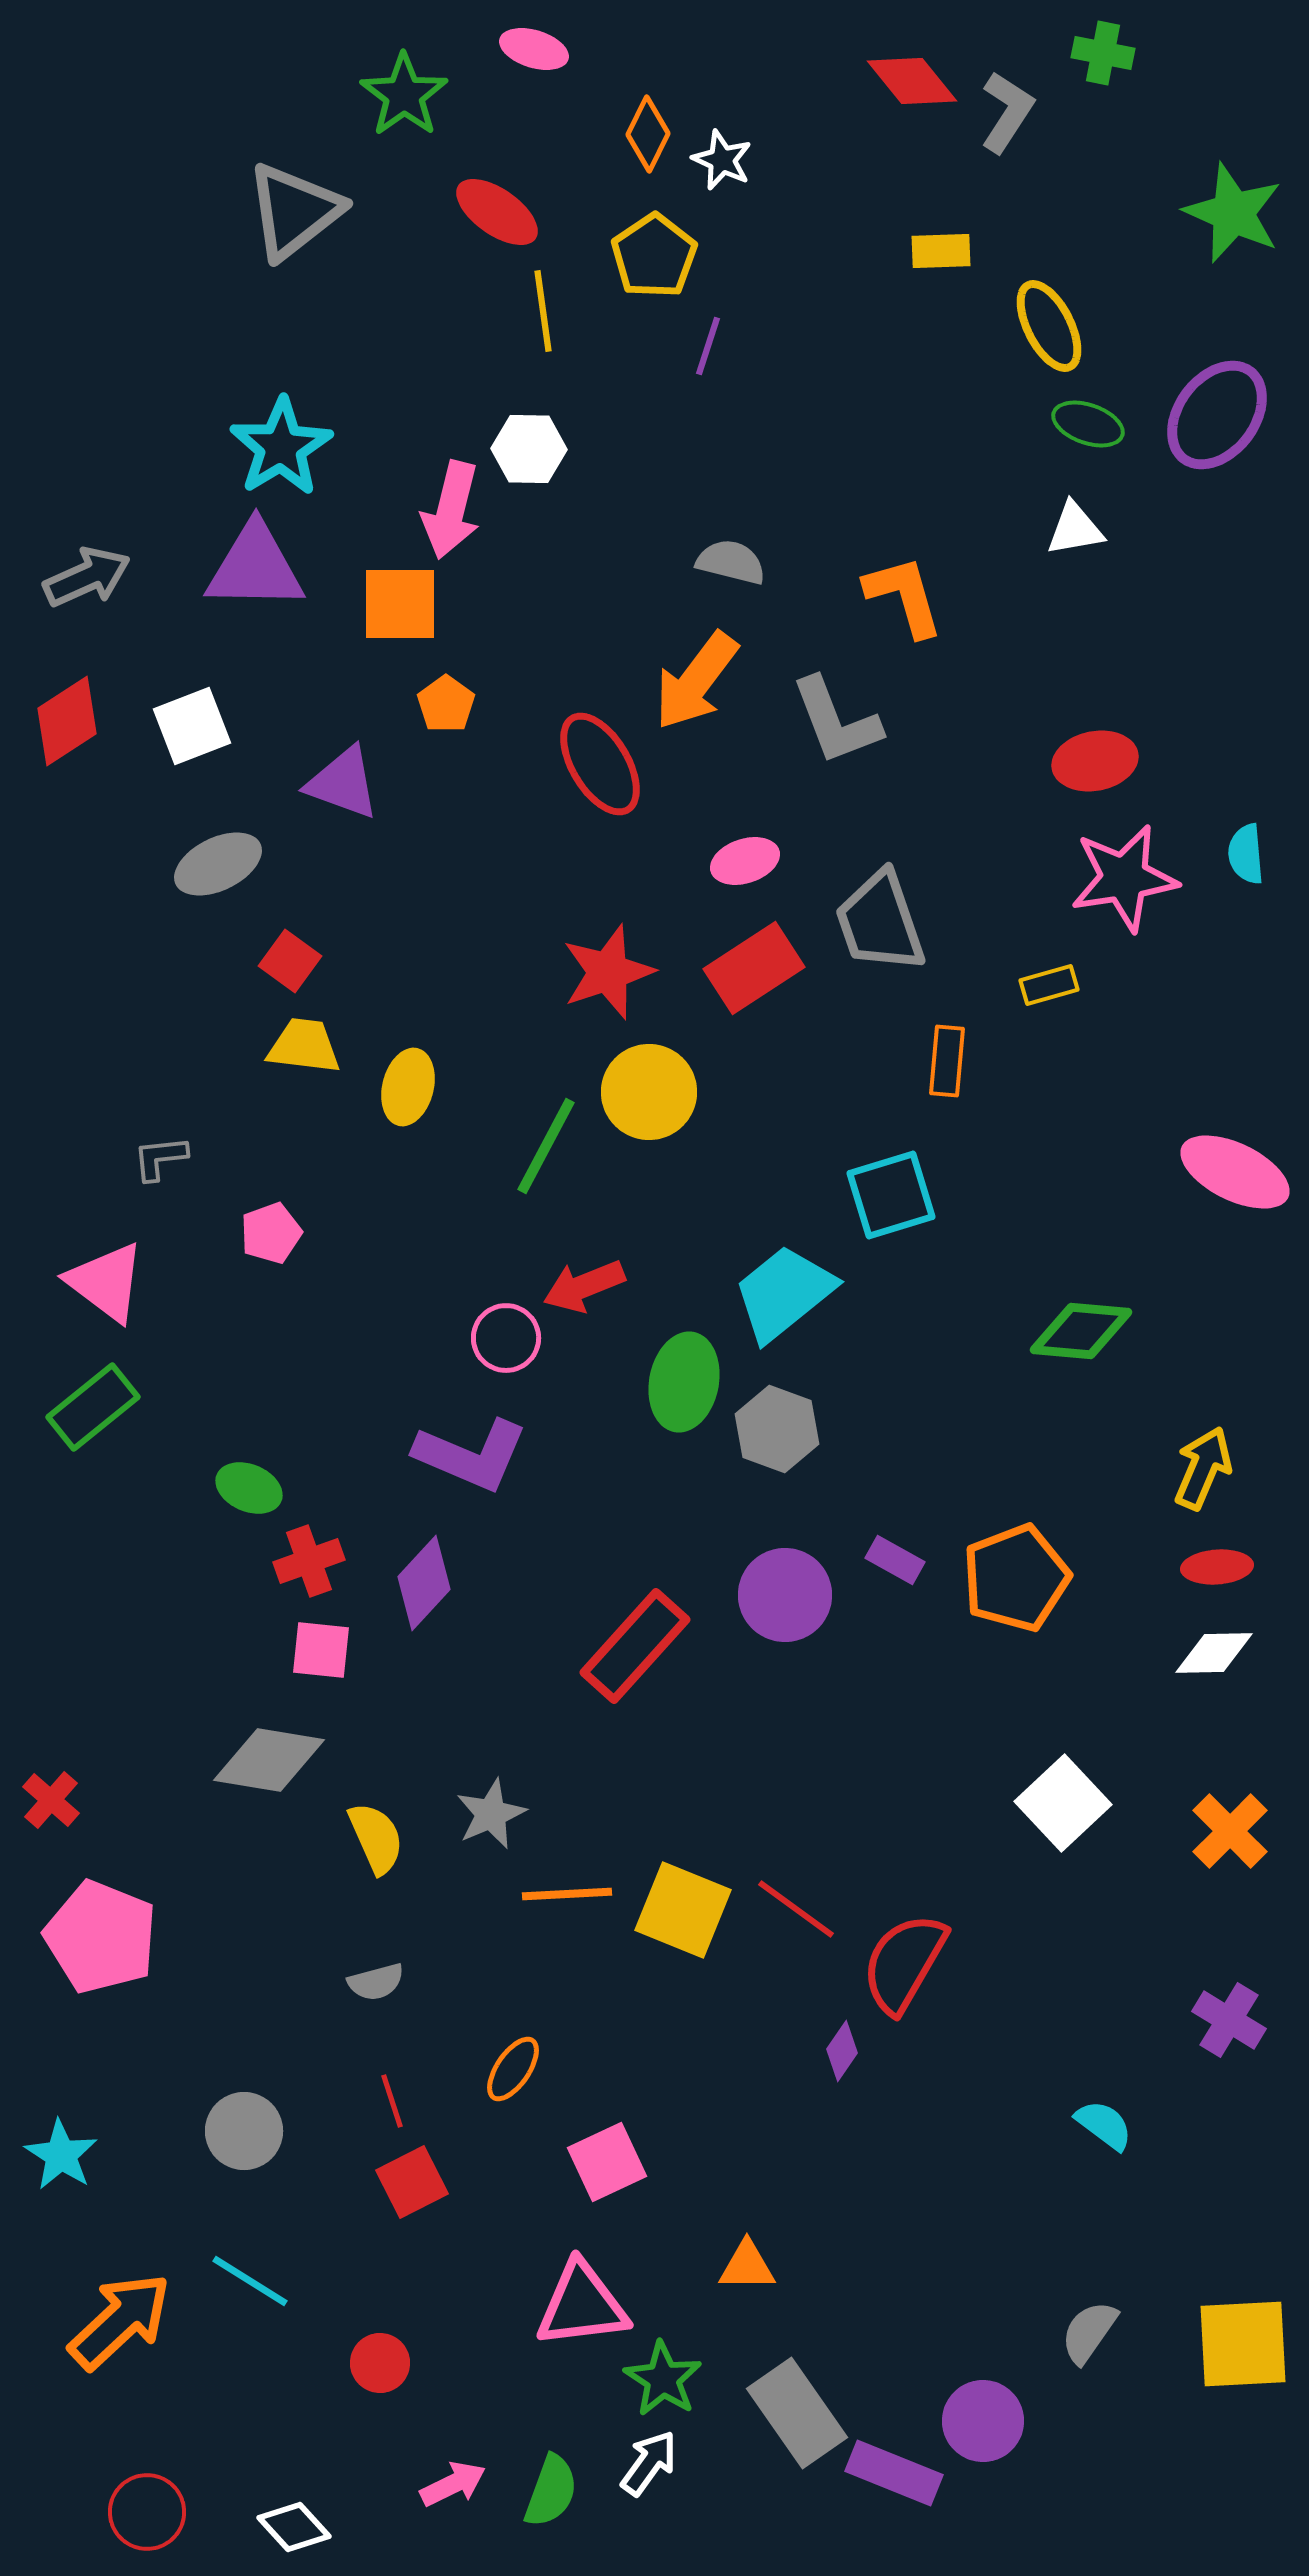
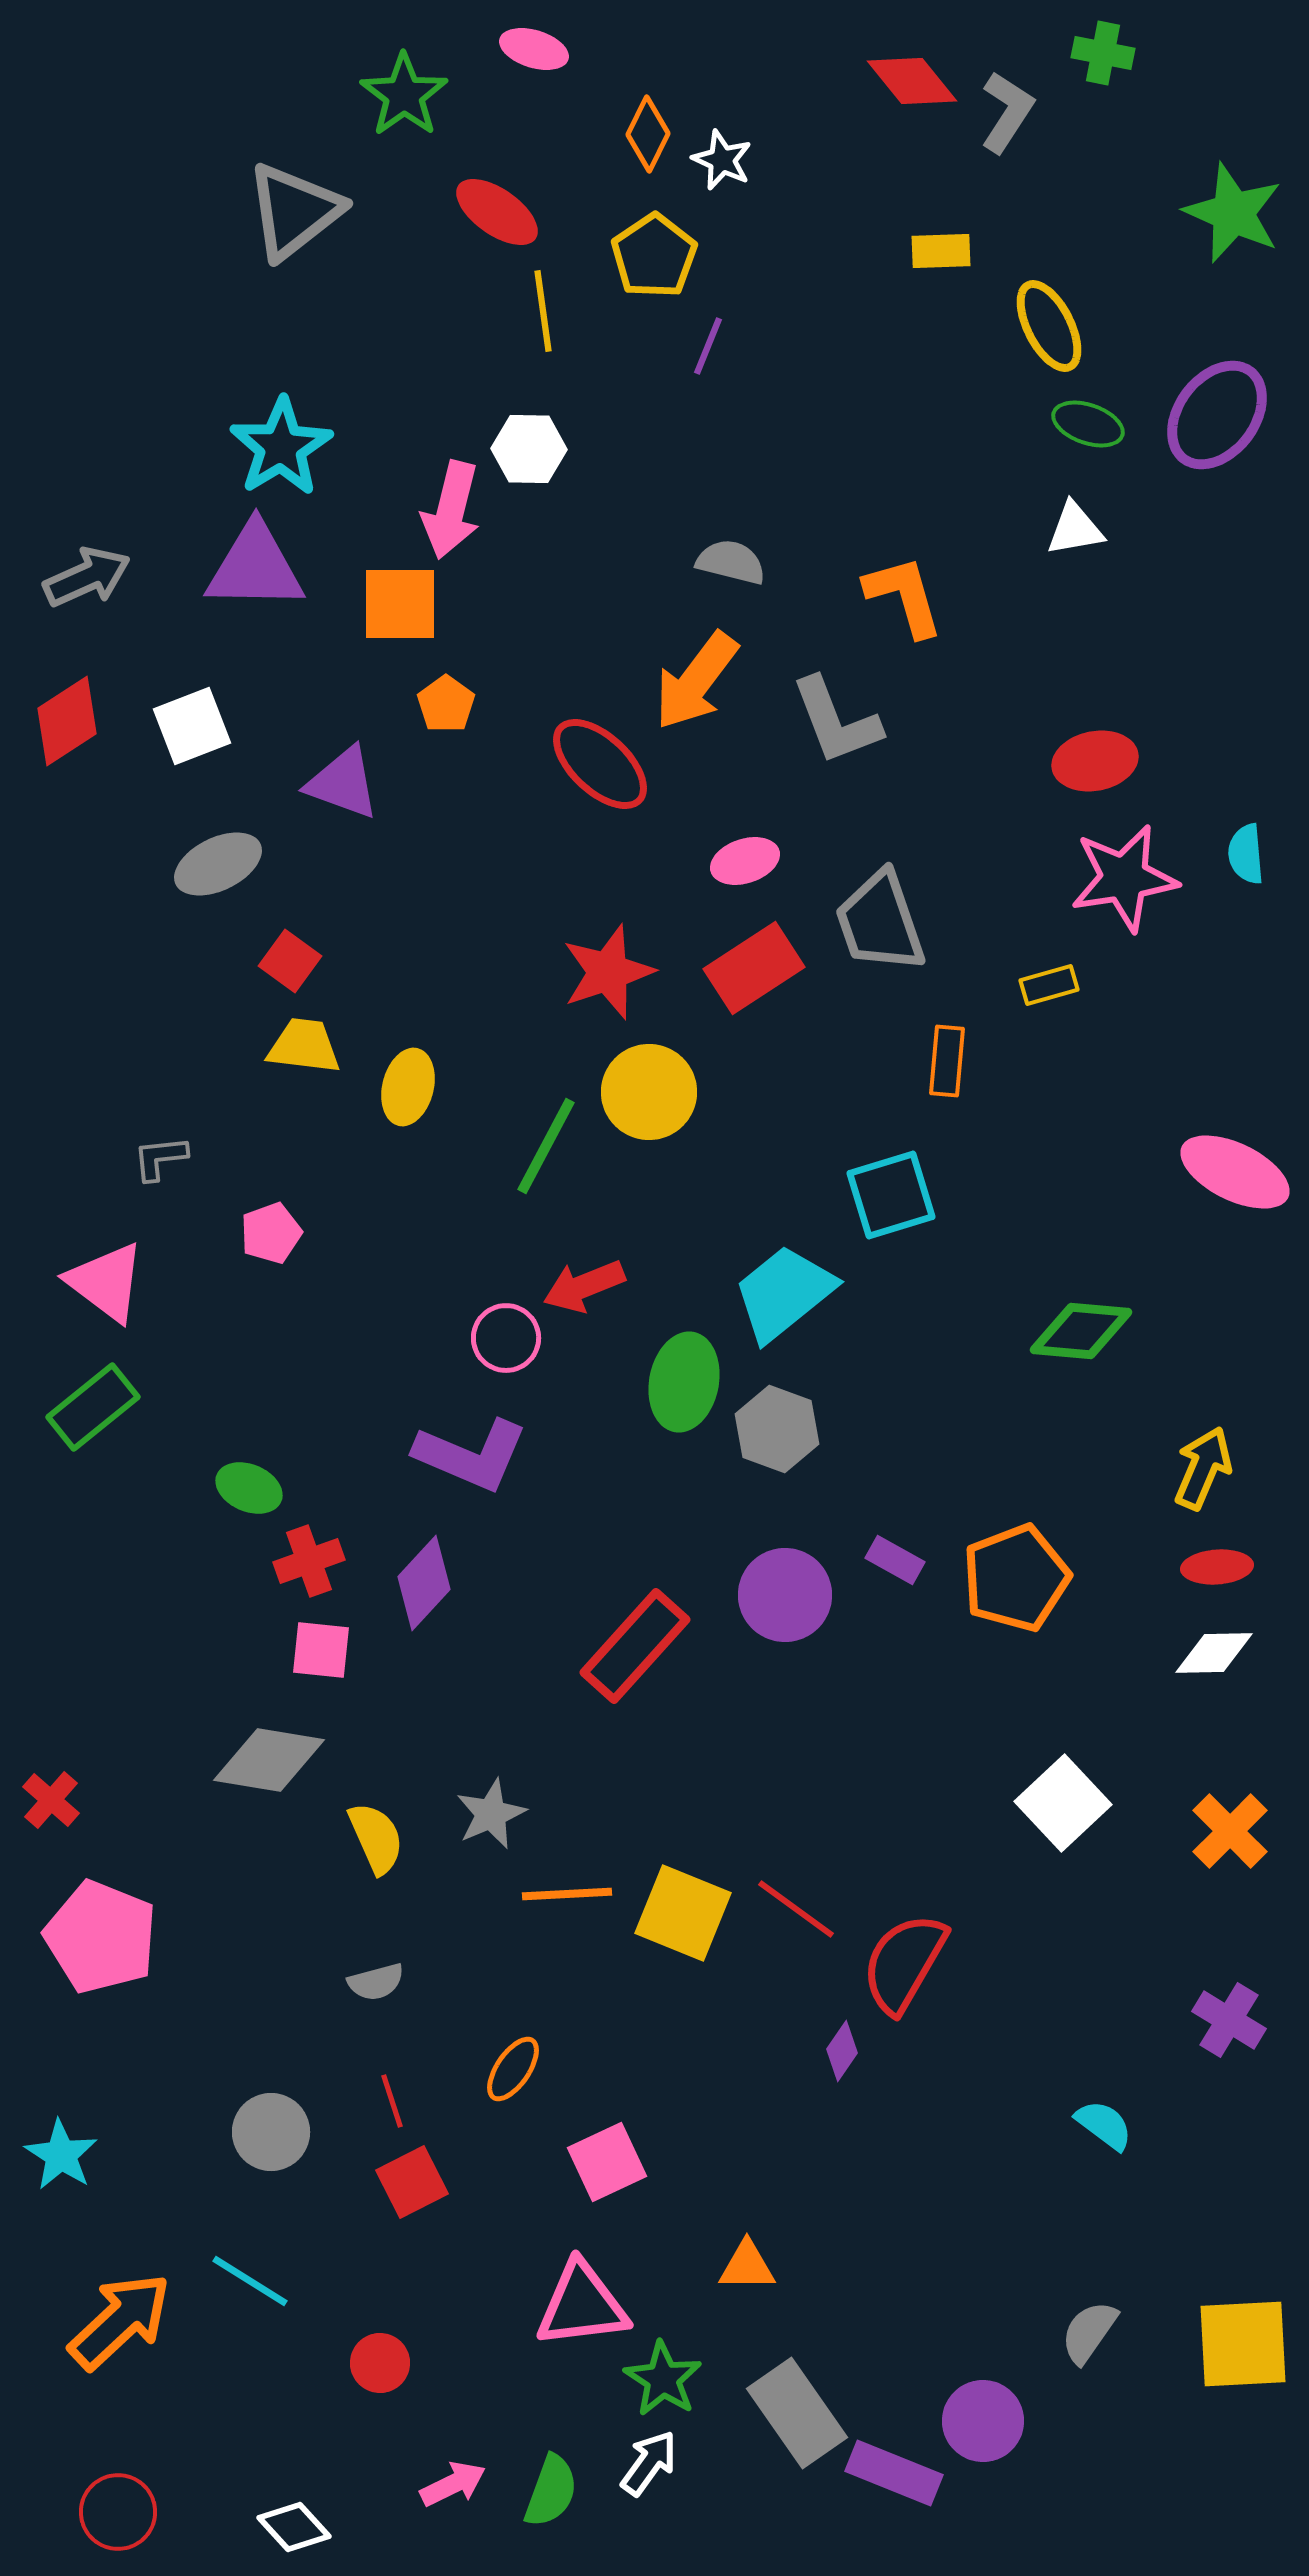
purple line at (708, 346): rotated 4 degrees clockwise
red ellipse at (600, 764): rotated 16 degrees counterclockwise
yellow square at (683, 1910): moved 3 px down
gray circle at (244, 2131): moved 27 px right, 1 px down
red circle at (147, 2512): moved 29 px left
